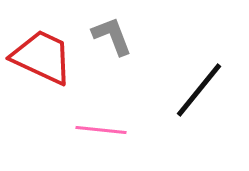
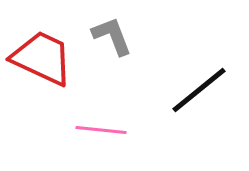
red trapezoid: moved 1 px down
black line: rotated 12 degrees clockwise
